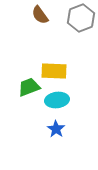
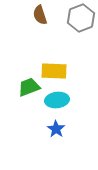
brown semicircle: rotated 18 degrees clockwise
